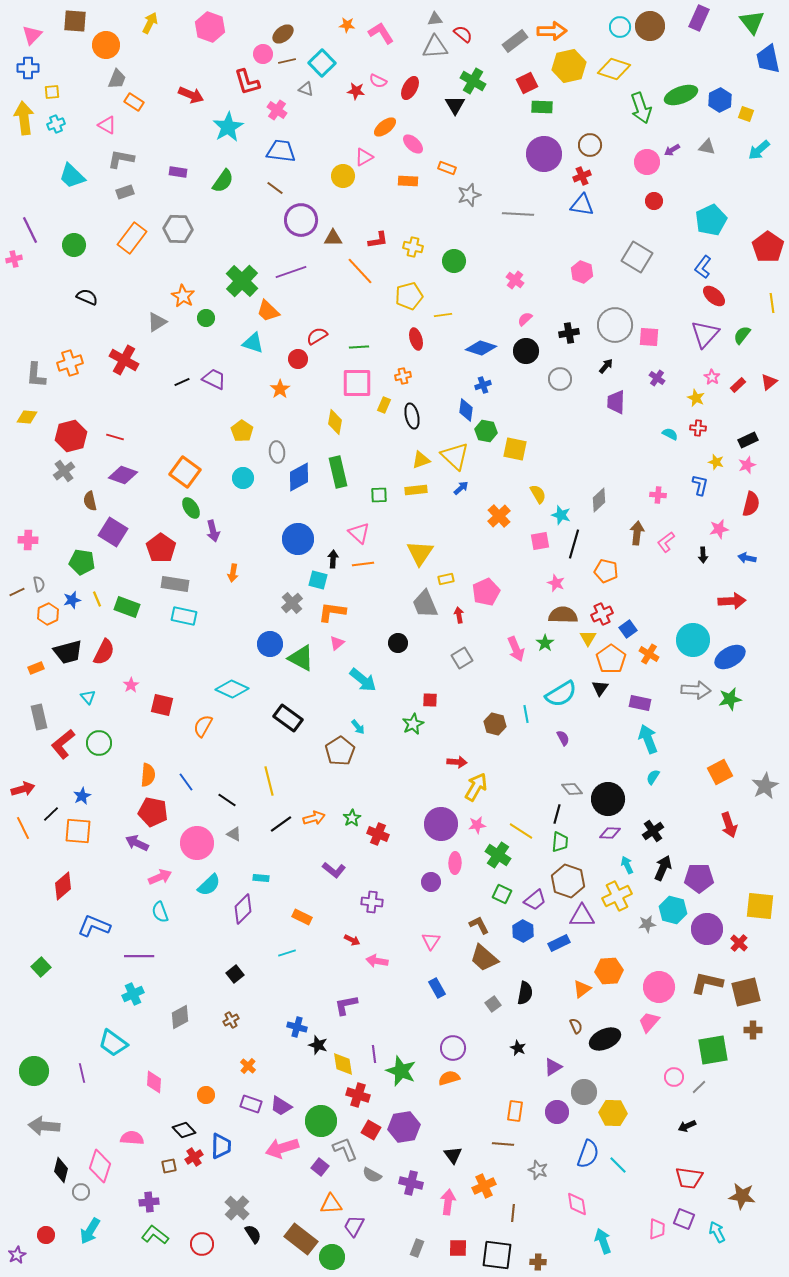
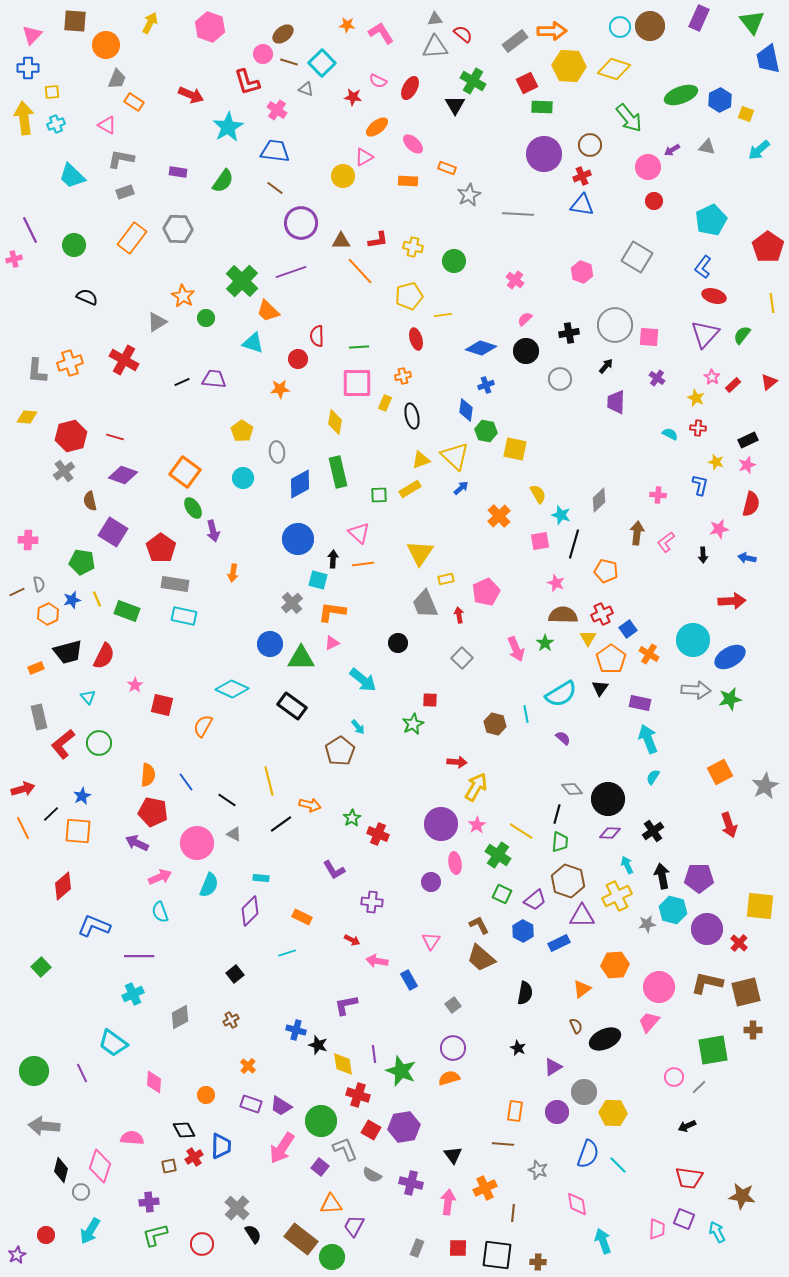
brown line at (287, 61): moved 2 px right, 1 px down; rotated 30 degrees clockwise
yellow hexagon at (569, 66): rotated 16 degrees clockwise
red star at (356, 91): moved 3 px left, 6 px down
green arrow at (641, 108): moved 12 px left, 10 px down; rotated 20 degrees counterclockwise
orange ellipse at (385, 127): moved 8 px left
blue trapezoid at (281, 151): moved 6 px left
pink circle at (647, 162): moved 1 px right, 5 px down
gray star at (469, 195): rotated 10 degrees counterclockwise
purple circle at (301, 220): moved 3 px down
brown triangle at (333, 238): moved 8 px right, 3 px down
red ellipse at (714, 296): rotated 25 degrees counterclockwise
red semicircle at (317, 336): rotated 60 degrees counterclockwise
gray L-shape at (36, 375): moved 1 px right, 4 px up
purple trapezoid at (214, 379): rotated 20 degrees counterclockwise
blue cross at (483, 385): moved 3 px right
red rectangle at (738, 385): moved 5 px left
orange star at (280, 389): rotated 30 degrees clockwise
yellow rectangle at (384, 405): moved 1 px right, 2 px up
blue diamond at (299, 477): moved 1 px right, 7 px down
yellow rectangle at (416, 490): moved 6 px left, 1 px up; rotated 25 degrees counterclockwise
green ellipse at (191, 508): moved 2 px right
green rectangle at (127, 607): moved 4 px down
pink triangle at (337, 643): moved 5 px left; rotated 14 degrees clockwise
red semicircle at (104, 652): moved 4 px down
green triangle at (301, 658): rotated 28 degrees counterclockwise
gray square at (462, 658): rotated 15 degrees counterclockwise
pink star at (131, 685): moved 4 px right
black rectangle at (288, 718): moved 4 px right, 12 px up
purple semicircle at (563, 738): rotated 21 degrees counterclockwise
orange arrow at (314, 818): moved 4 px left, 13 px up; rotated 30 degrees clockwise
pink star at (477, 825): rotated 24 degrees counterclockwise
pink ellipse at (455, 863): rotated 10 degrees counterclockwise
black arrow at (663, 868): moved 1 px left, 8 px down; rotated 35 degrees counterclockwise
purple L-shape at (334, 870): rotated 20 degrees clockwise
cyan semicircle at (209, 885): rotated 25 degrees counterclockwise
purple diamond at (243, 909): moved 7 px right, 2 px down
brown trapezoid at (484, 958): moved 3 px left
orange hexagon at (609, 971): moved 6 px right, 6 px up
blue rectangle at (437, 988): moved 28 px left, 8 px up
gray square at (493, 1004): moved 40 px left, 1 px down
blue cross at (297, 1027): moved 1 px left, 3 px down
purple line at (82, 1073): rotated 12 degrees counterclockwise
black diamond at (184, 1130): rotated 15 degrees clockwise
pink arrow at (282, 1148): rotated 40 degrees counterclockwise
orange cross at (484, 1186): moved 1 px right, 2 px down
green L-shape at (155, 1235): rotated 52 degrees counterclockwise
